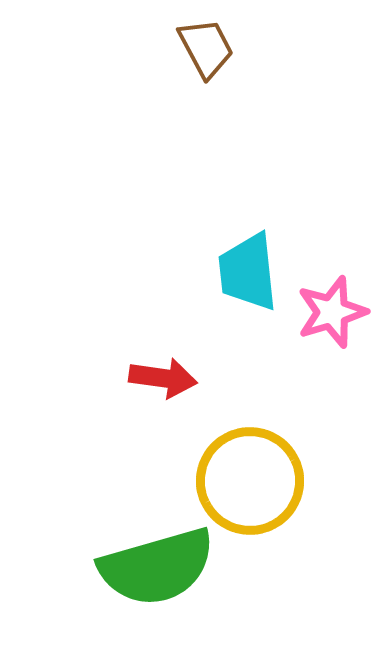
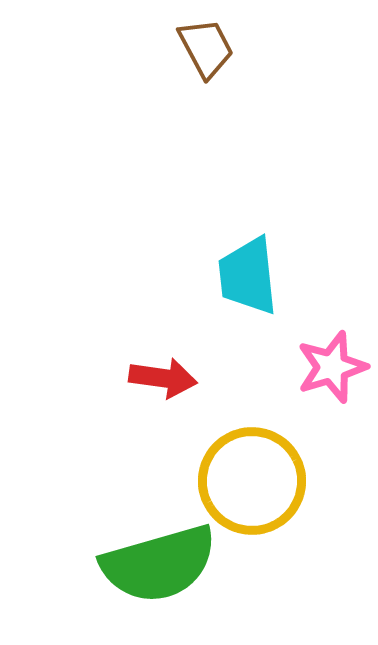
cyan trapezoid: moved 4 px down
pink star: moved 55 px down
yellow circle: moved 2 px right
green semicircle: moved 2 px right, 3 px up
